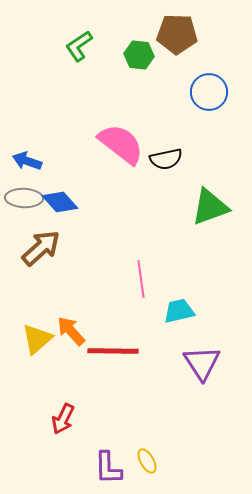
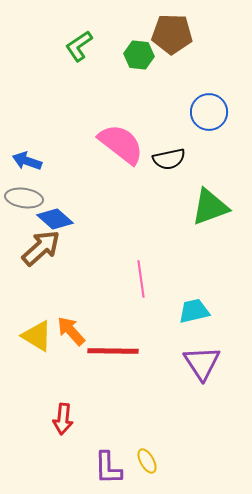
brown pentagon: moved 5 px left
blue circle: moved 20 px down
black semicircle: moved 3 px right
gray ellipse: rotated 6 degrees clockwise
blue diamond: moved 5 px left, 17 px down; rotated 6 degrees counterclockwise
cyan trapezoid: moved 15 px right
yellow triangle: moved 3 px up; rotated 48 degrees counterclockwise
red arrow: rotated 20 degrees counterclockwise
